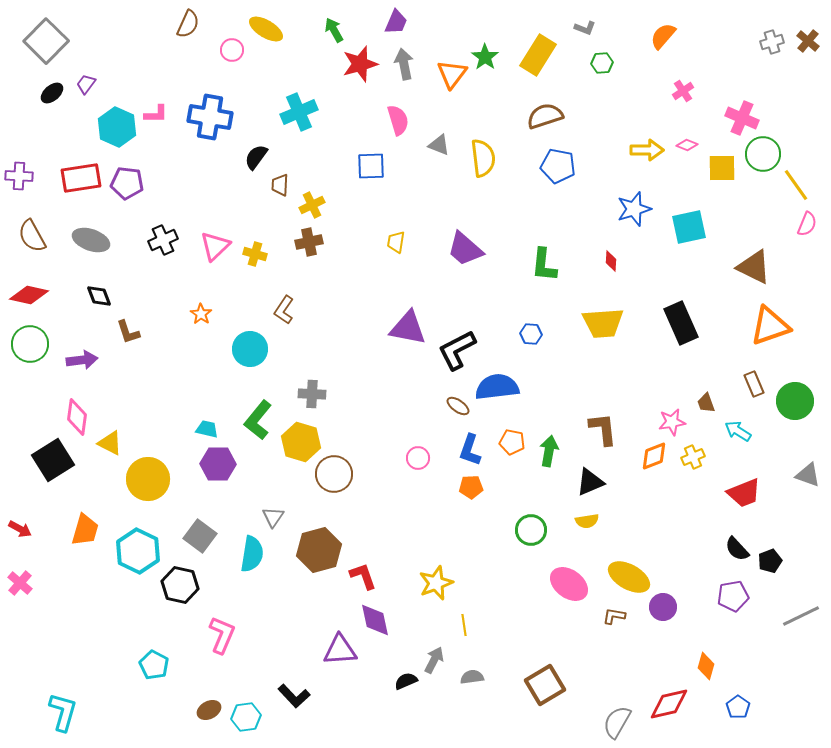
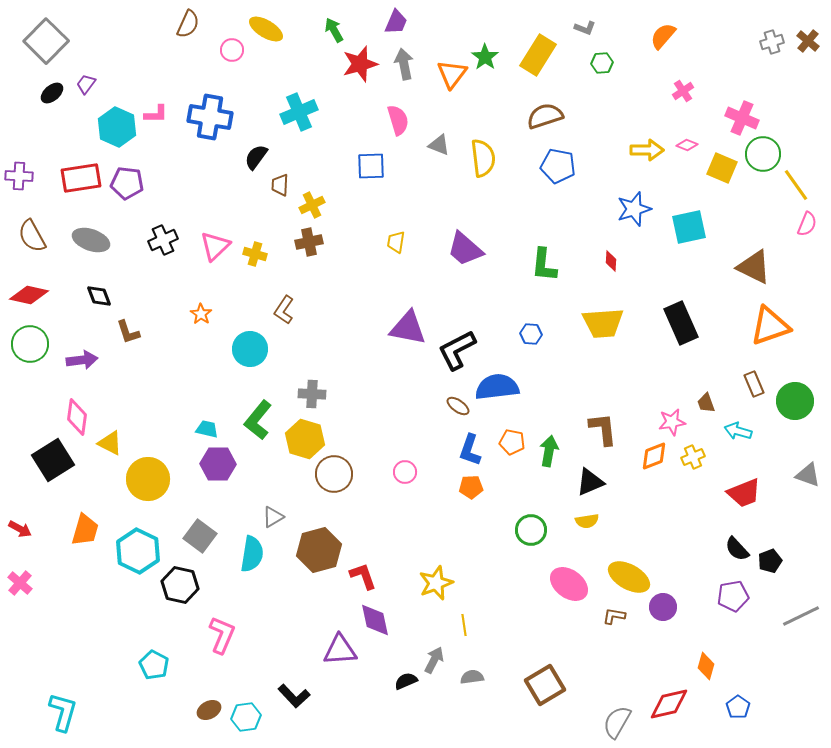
yellow square at (722, 168): rotated 24 degrees clockwise
cyan arrow at (738, 431): rotated 16 degrees counterclockwise
yellow hexagon at (301, 442): moved 4 px right, 3 px up
pink circle at (418, 458): moved 13 px left, 14 px down
gray triangle at (273, 517): rotated 25 degrees clockwise
